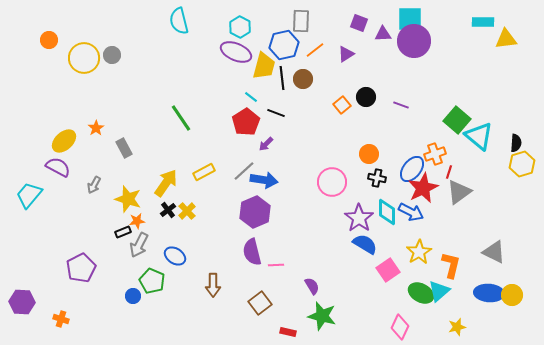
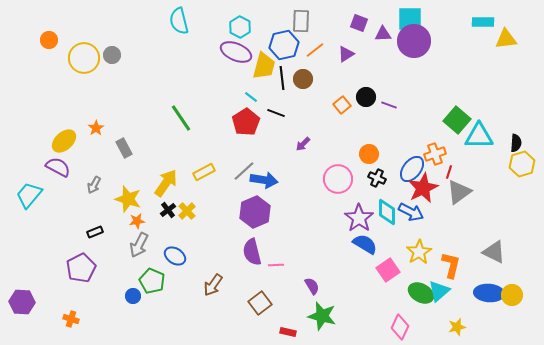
purple line at (401, 105): moved 12 px left
cyan triangle at (479, 136): rotated 40 degrees counterclockwise
purple arrow at (266, 144): moved 37 px right
black cross at (377, 178): rotated 12 degrees clockwise
pink circle at (332, 182): moved 6 px right, 3 px up
black rectangle at (123, 232): moved 28 px left
brown arrow at (213, 285): rotated 35 degrees clockwise
orange cross at (61, 319): moved 10 px right
